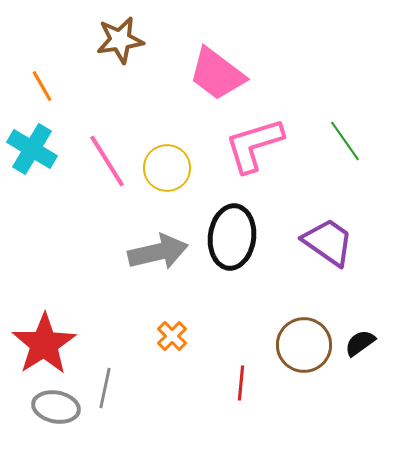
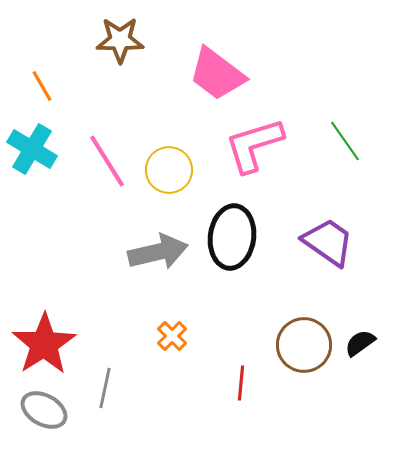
brown star: rotated 9 degrees clockwise
yellow circle: moved 2 px right, 2 px down
gray ellipse: moved 12 px left, 3 px down; rotated 18 degrees clockwise
